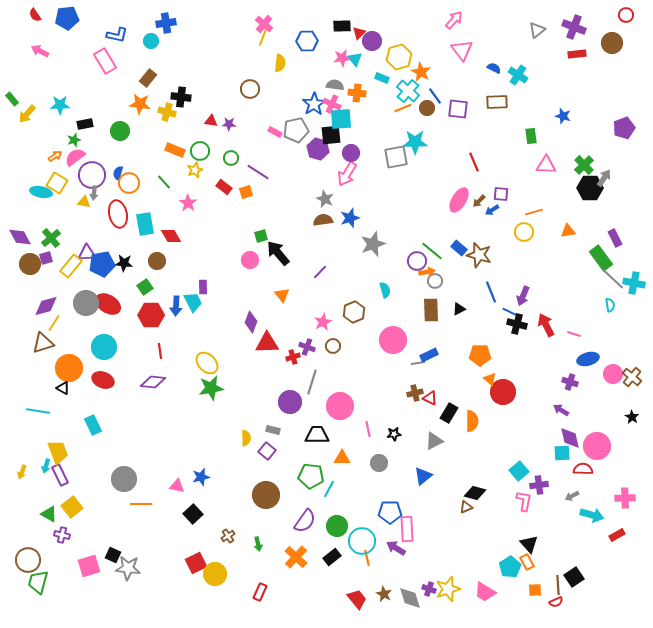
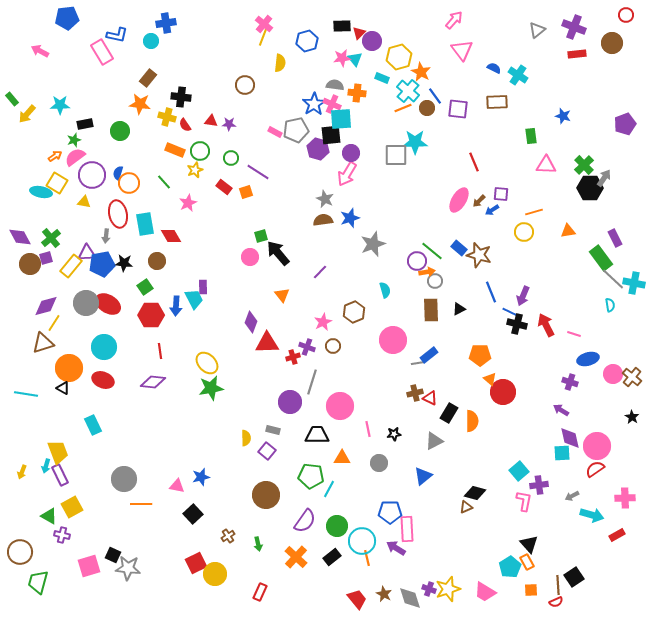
red semicircle at (35, 15): moved 150 px right, 110 px down
blue hexagon at (307, 41): rotated 15 degrees counterclockwise
pink rectangle at (105, 61): moved 3 px left, 9 px up
brown circle at (250, 89): moved 5 px left, 4 px up
yellow cross at (167, 112): moved 5 px down
purple pentagon at (624, 128): moved 1 px right, 4 px up
gray square at (396, 157): moved 2 px up; rotated 10 degrees clockwise
gray arrow at (94, 193): moved 12 px right, 43 px down
pink star at (188, 203): rotated 12 degrees clockwise
pink circle at (250, 260): moved 3 px up
cyan trapezoid at (193, 302): moved 1 px right, 3 px up
blue rectangle at (429, 355): rotated 12 degrees counterclockwise
cyan line at (38, 411): moved 12 px left, 17 px up
red semicircle at (583, 469): moved 12 px right; rotated 36 degrees counterclockwise
yellow square at (72, 507): rotated 10 degrees clockwise
green triangle at (49, 514): moved 2 px down
brown circle at (28, 560): moved 8 px left, 8 px up
orange square at (535, 590): moved 4 px left
